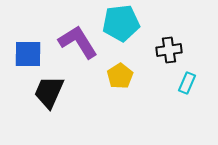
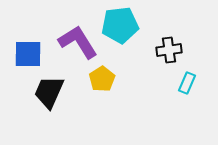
cyan pentagon: moved 1 px left, 2 px down
yellow pentagon: moved 18 px left, 3 px down
